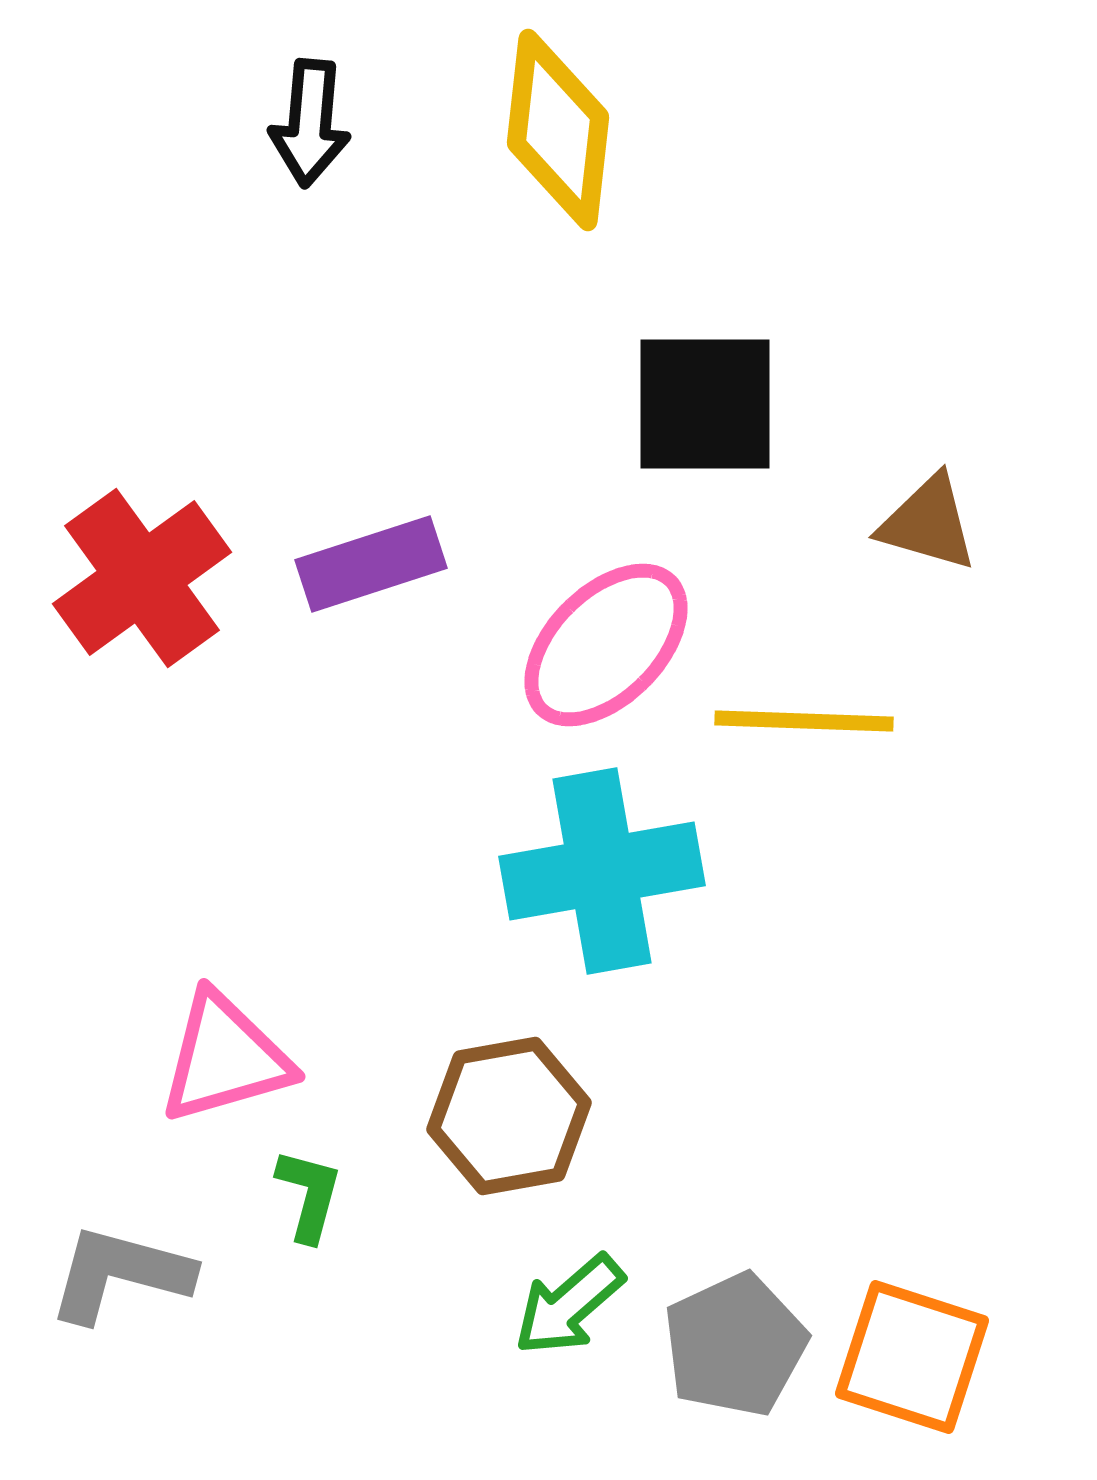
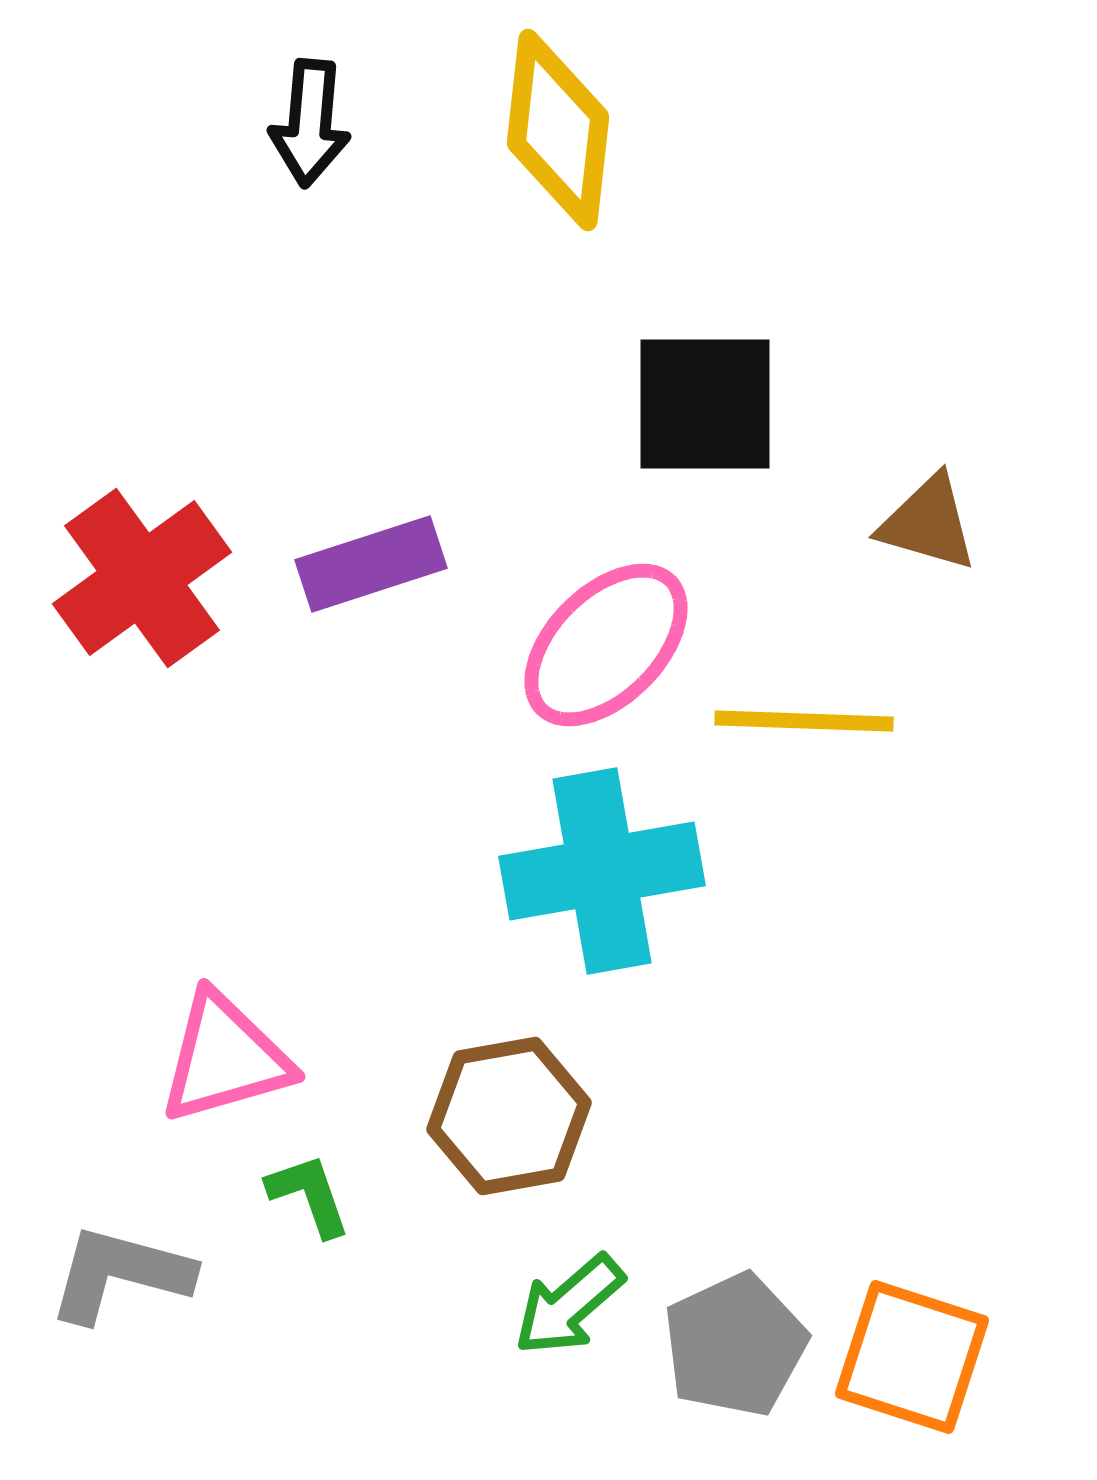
green L-shape: rotated 34 degrees counterclockwise
